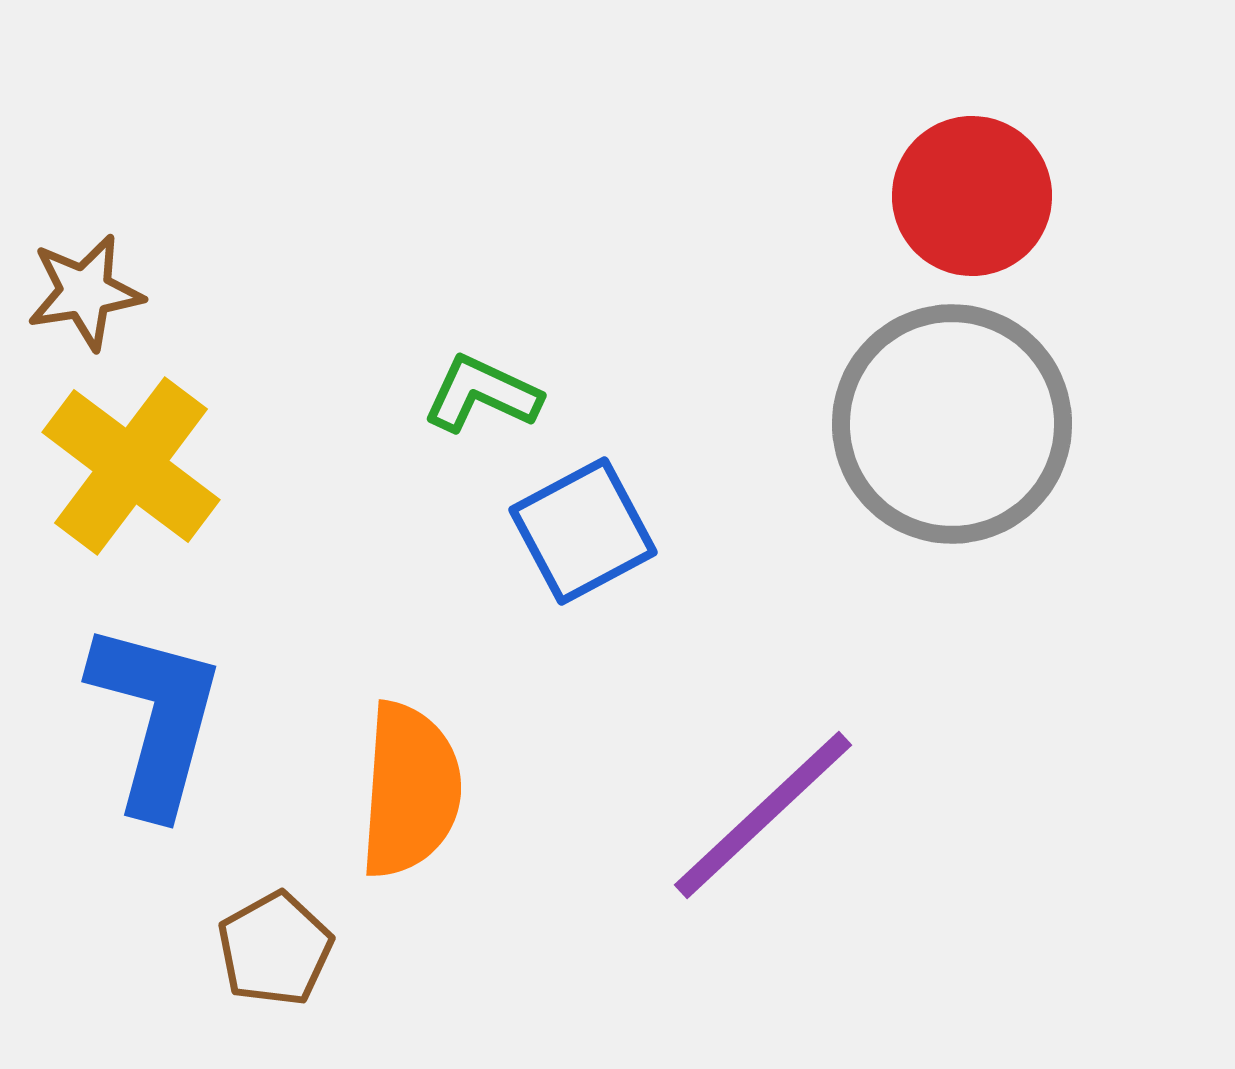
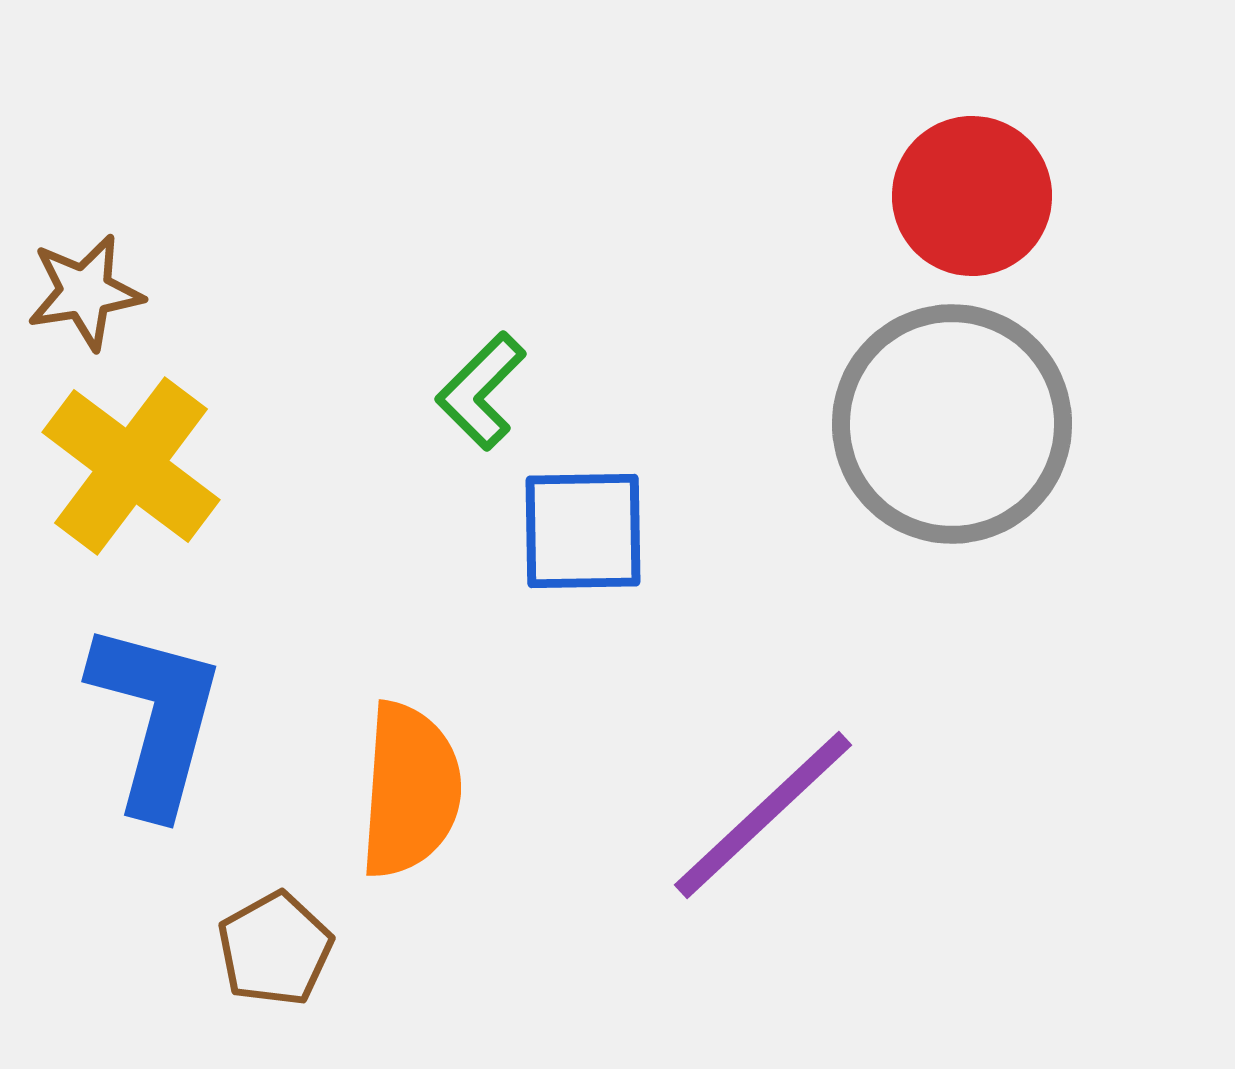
green L-shape: moved 1 px left, 3 px up; rotated 70 degrees counterclockwise
blue square: rotated 27 degrees clockwise
